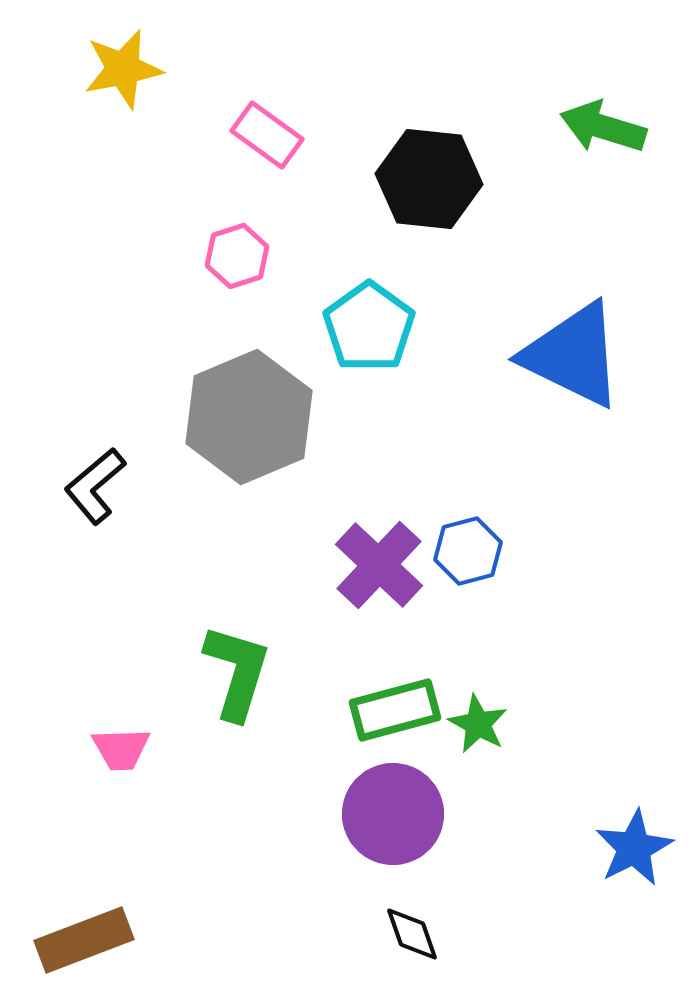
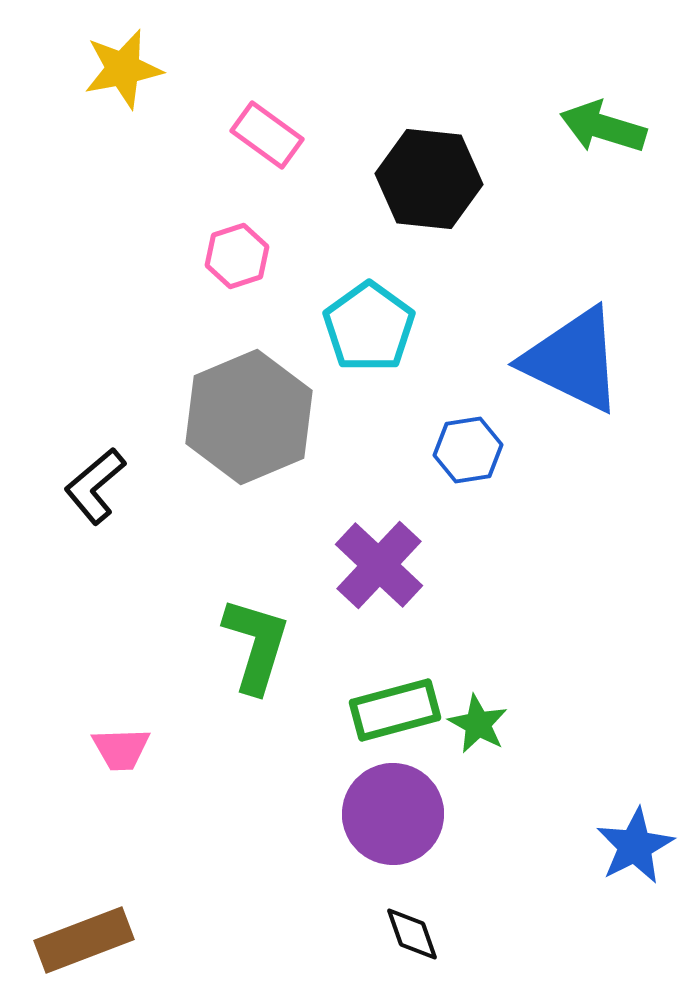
blue triangle: moved 5 px down
blue hexagon: moved 101 px up; rotated 6 degrees clockwise
green L-shape: moved 19 px right, 27 px up
blue star: moved 1 px right, 2 px up
